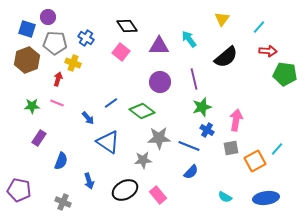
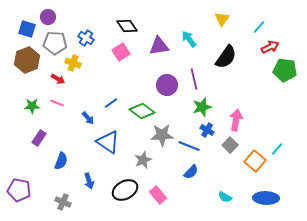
purple triangle at (159, 46): rotated 10 degrees counterclockwise
red arrow at (268, 51): moved 2 px right, 4 px up; rotated 30 degrees counterclockwise
pink square at (121, 52): rotated 18 degrees clockwise
black semicircle at (226, 57): rotated 15 degrees counterclockwise
green pentagon at (285, 74): moved 4 px up
red arrow at (58, 79): rotated 104 degrees clockwise
purple circle at (160, 82): moved 7 px right, 3 px down
gray star at (159, 138): moved 3 px right, 3 px up
gray square at (231, 148): moved 1 px left, 3 px up; rotated 35 degrees counterclockwise
gray star at (143, 160): rotated 18 degrees counterclockwise
orange square at (255, 161): rotated 20 degrees counterclockwise
blue ellipse at (266, 198): rotated 10 degrees clockwise
